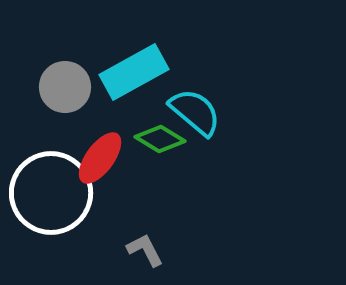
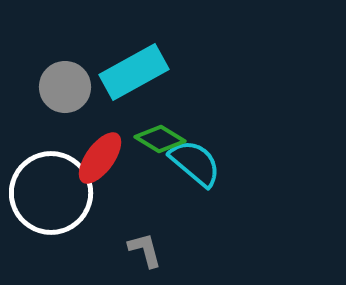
cyan semicircle: moved 51 px down
gray L-shape: rotated 12 degrees clockwise
